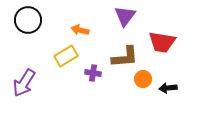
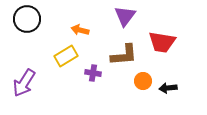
black circle: moved 1 px left, 1 px up
brown L-shape: moved 1 px left, 2 px up
orange circle: moved 2 px down
